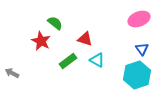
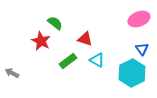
cyan hexagon: moved 5 px left, 2 px up; rotated 8 degrees counterclockwise
